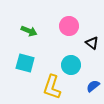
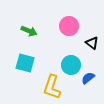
blue semicircle: moved 5 px left, 8 px up
